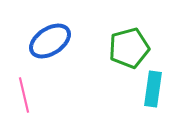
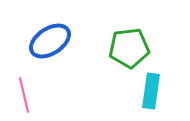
green pentagon: rotated 9 degrees clockwise
cyan rectangle: moved 2 px left, 2 px down
